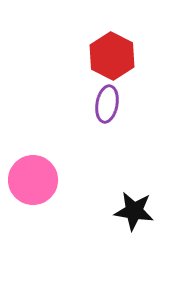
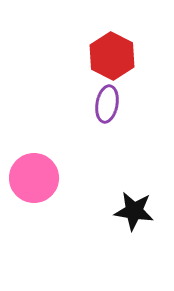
pink circle: moved 1 px right, 2 px up
